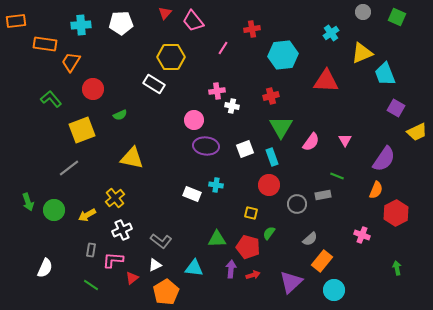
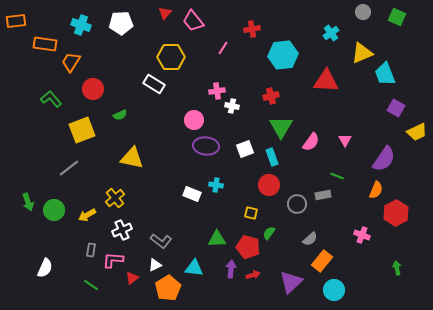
cyan cross at (81, 25): rotated 24 degrees clockwise
orange pentagon at (166, 292): moved 2 px right, 4 px up
